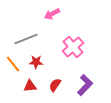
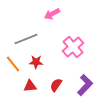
red semicircle: moved 1 px right
